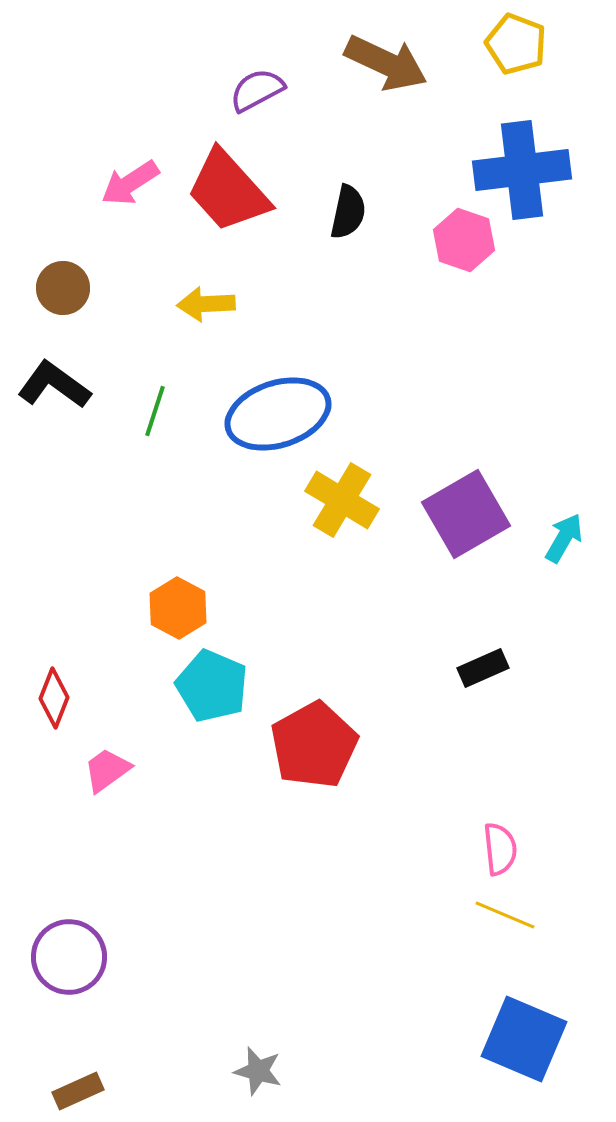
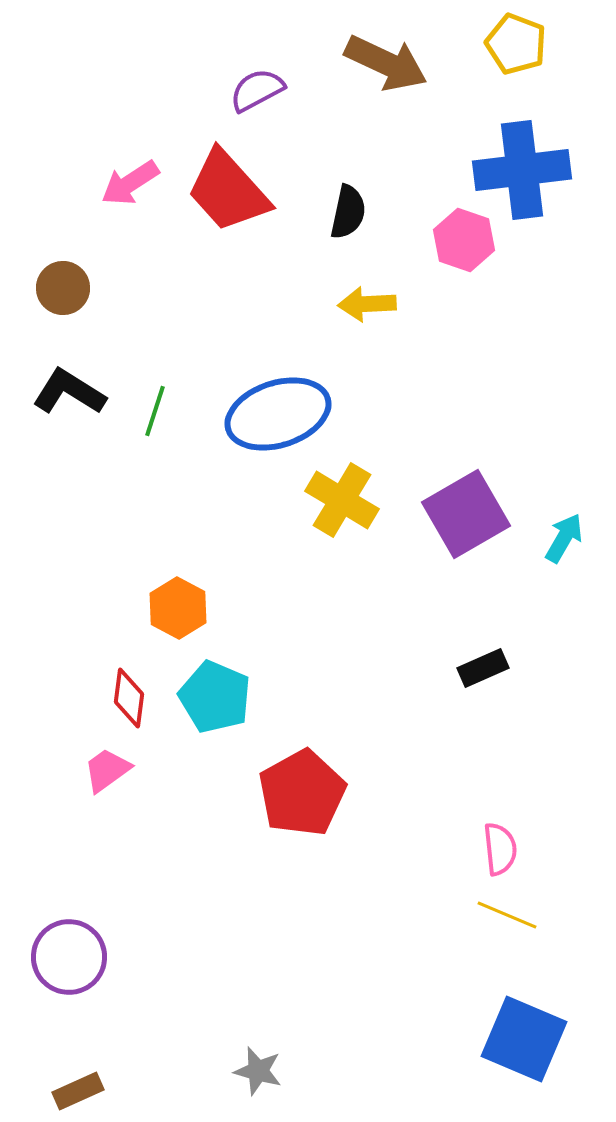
yellow arrow: moved 161 px right
black L-shape: moved 15 px right, 7 px down; rotated 4 degrees counterclockwise
cyan pentagon: moved 3 px right, 11 px down
red diamond: moved 75 px right; rotated 14 degrees counterclockwise
red pentagon: moved 12 px left, 48 px down
yellow line: moved 2 px right
